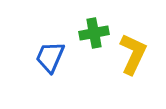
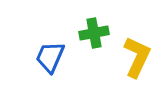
yellow L-shape: moved 4 px right, 3 px down
